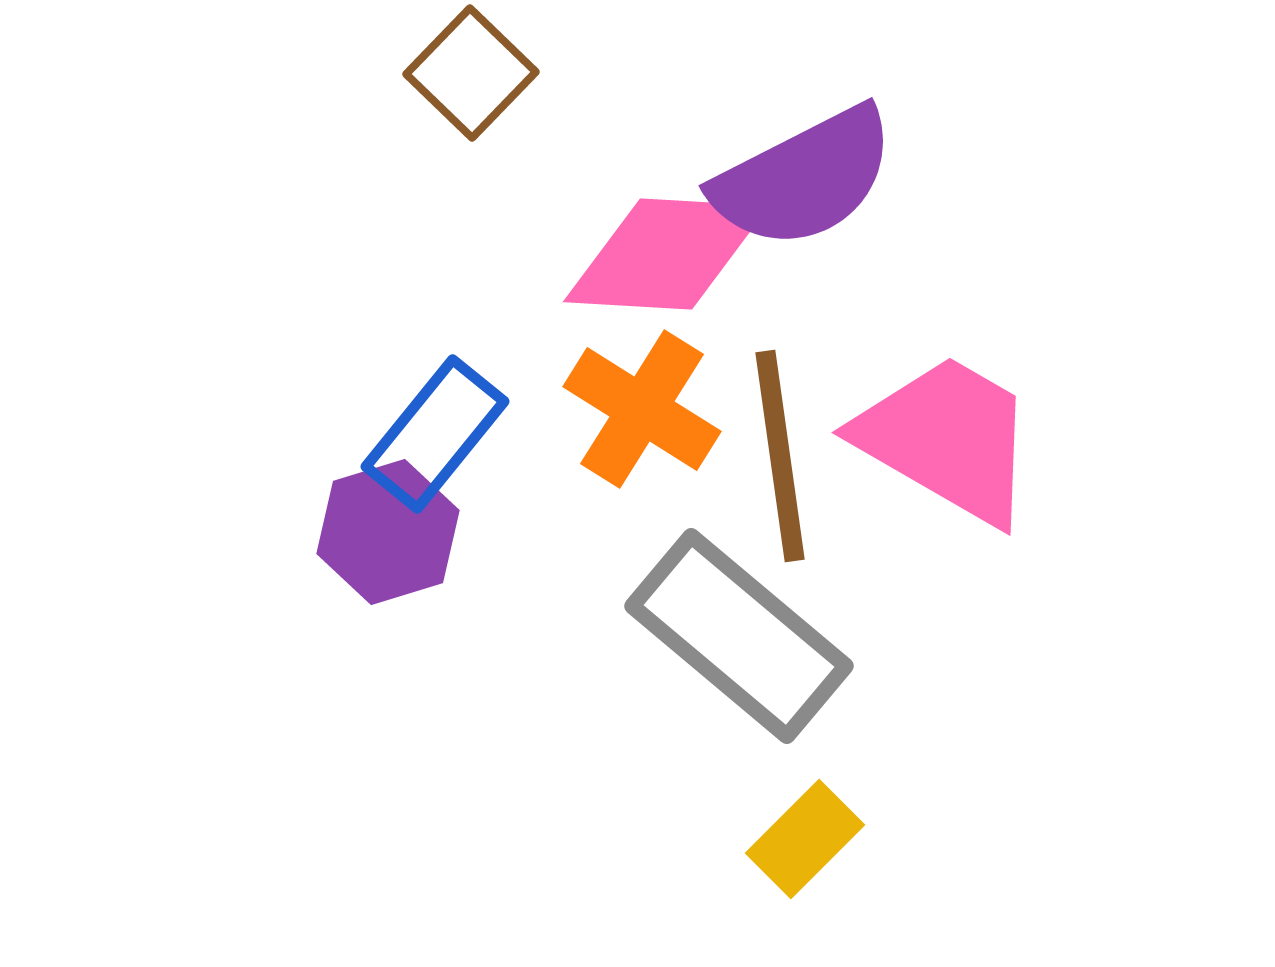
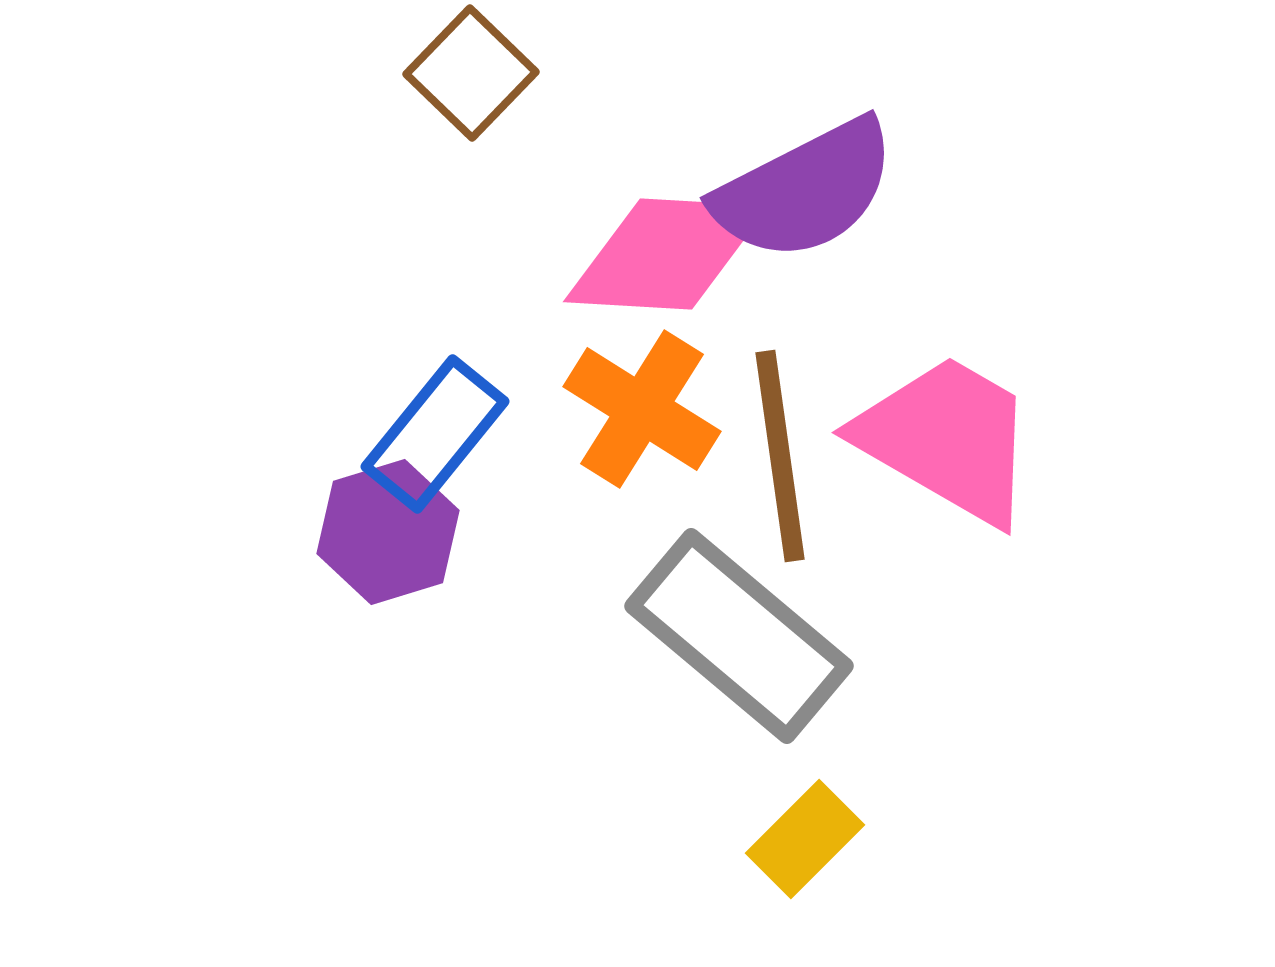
purple semicircle: moved 1 px right, 12 px down
